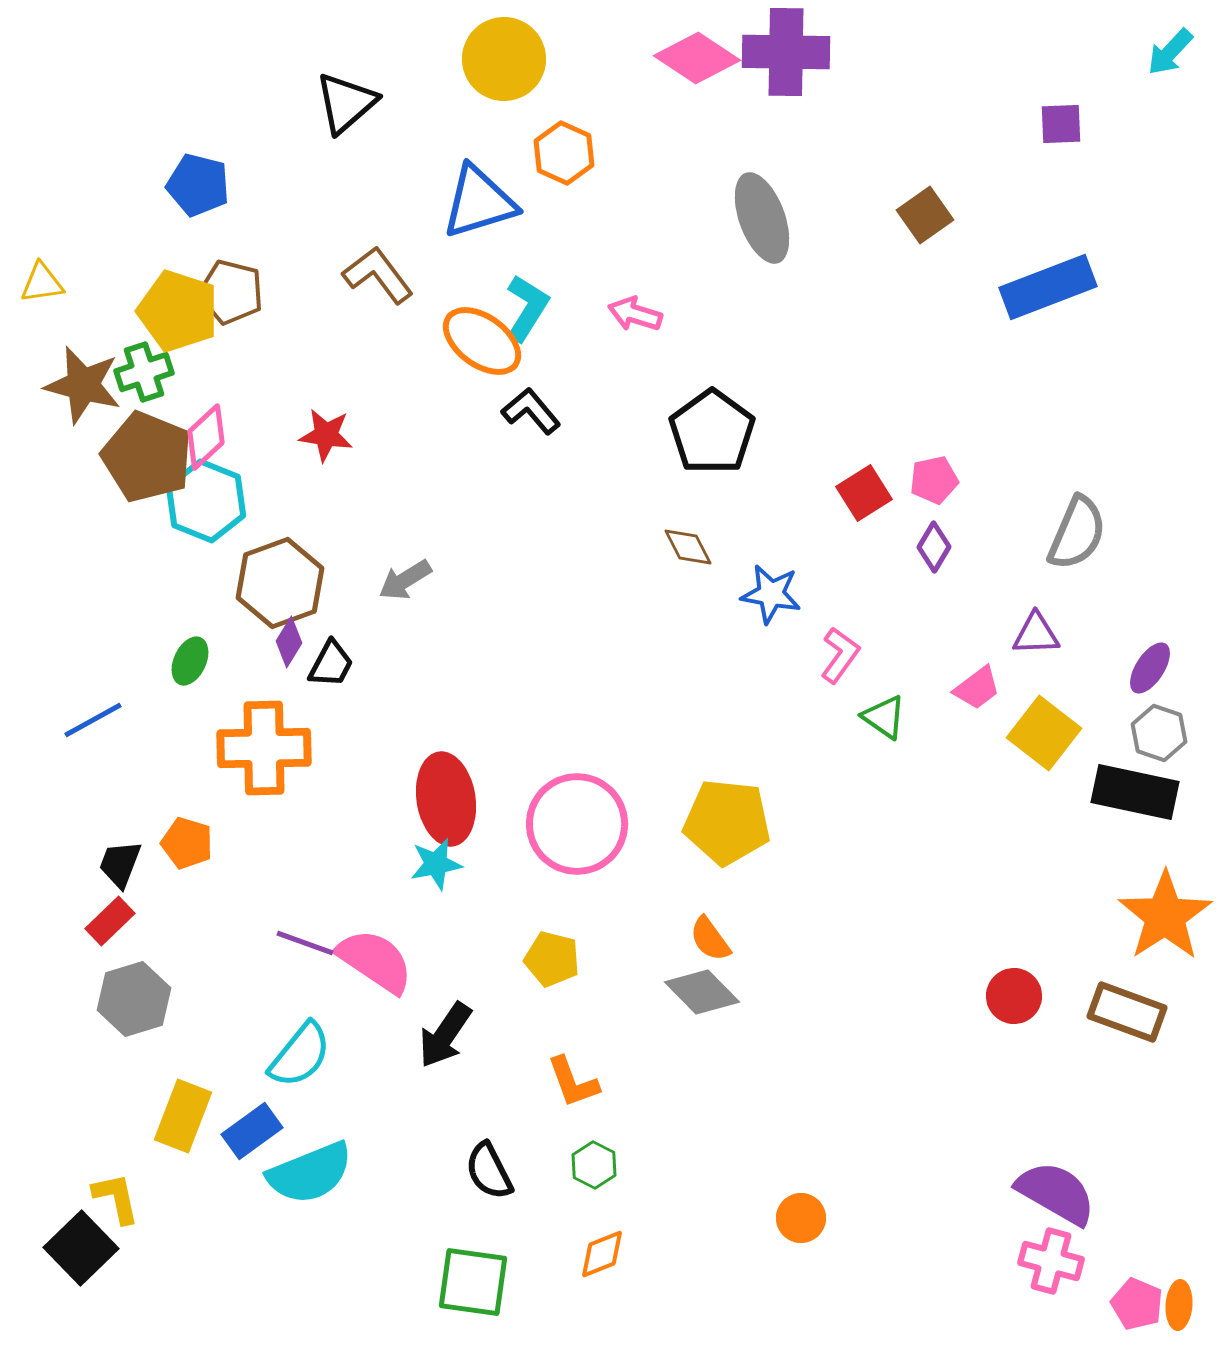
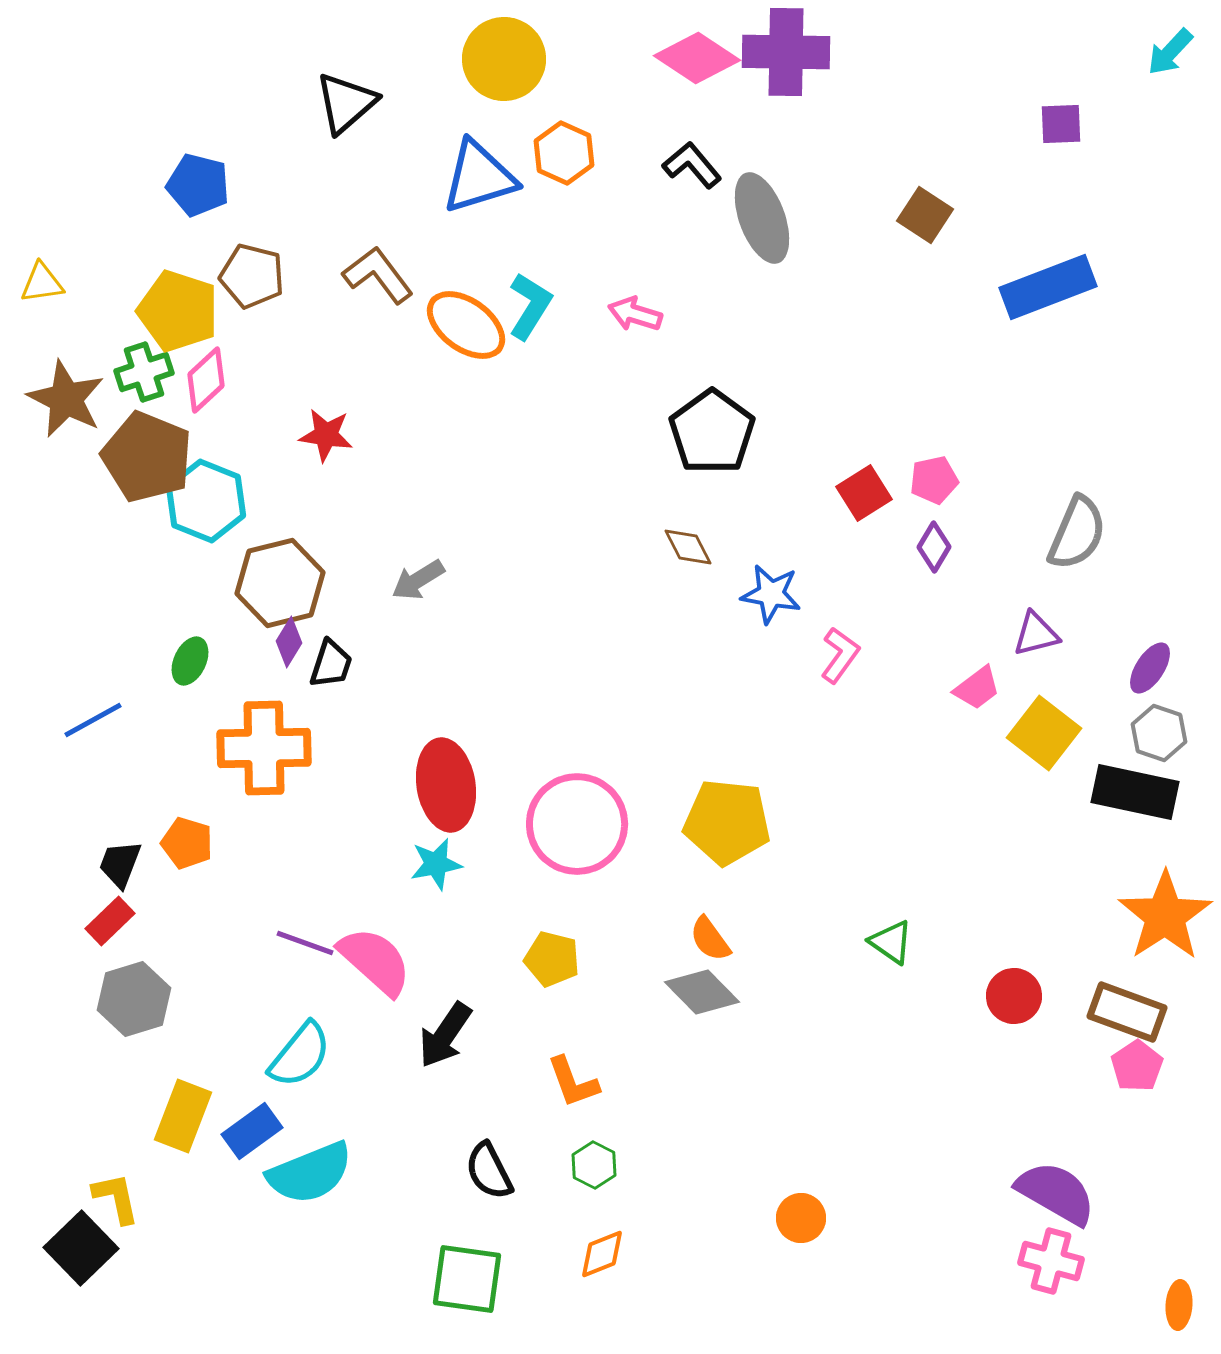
blue triangle at (479, 202): moved 25 px up
brown square at (925, 215): rotated 22 degrees counterclockwise
brown pentagon at (231, 292): moved 21 px right, 16 px up
cyan L-shape at (527, 308): moved 3 px right, 2 px up
orange ellipse at (482, 341): moved 16 px left, 16 px up
brown star at (83, 385): moved 17 px left, 14 px down; rotated 12 degrees clockwise
black L-shape at (531, 411): moved 161 px right, 246 px up
pink diamond at (206, 437): moved 57 px up
gray arrow at (405, 580): moved 13 px right
brown hexagon at (280, 583): rotated 6 degrees clockwise
purple triangle at (1036, 634): rotated 12 degrees counterclockwise
black trapezoid at (331, 664): rotated 10 degrees counterclockwise
green triangle at (884, 717): moved 7 px right, 225 px down
red ellipse at (446, 799): moved 14 px up
pink semicircle at (375, 961): rotated 8 degrees clockwise
green square at (473, 1282): moved 6 px left, 3 px up
pink pentagon at (1137, 1304): moved 238 px up; rotated 15 degrees clockwise
